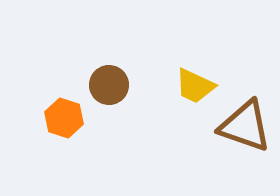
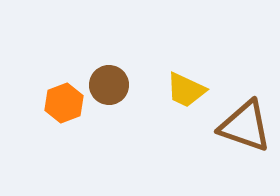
yellow trapezoid: moved 9 px left, 4 px down
orange hexagon: moved 15 px up; rotated 21 degrees clockwise
